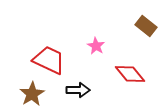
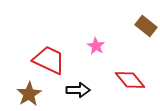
red diamond: moved 6 px down
brown star: moved 3 px left
